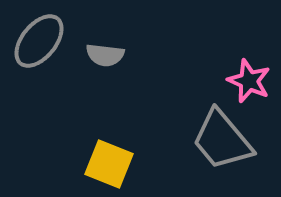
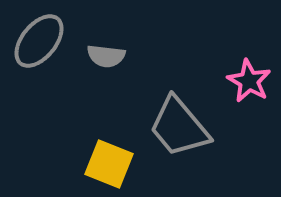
gray semicircle: moved 1 px right, 1 px down
pink star: rotated 6 degrees clockwise
gray trapezoid: moved 43 px left, 13 px up
